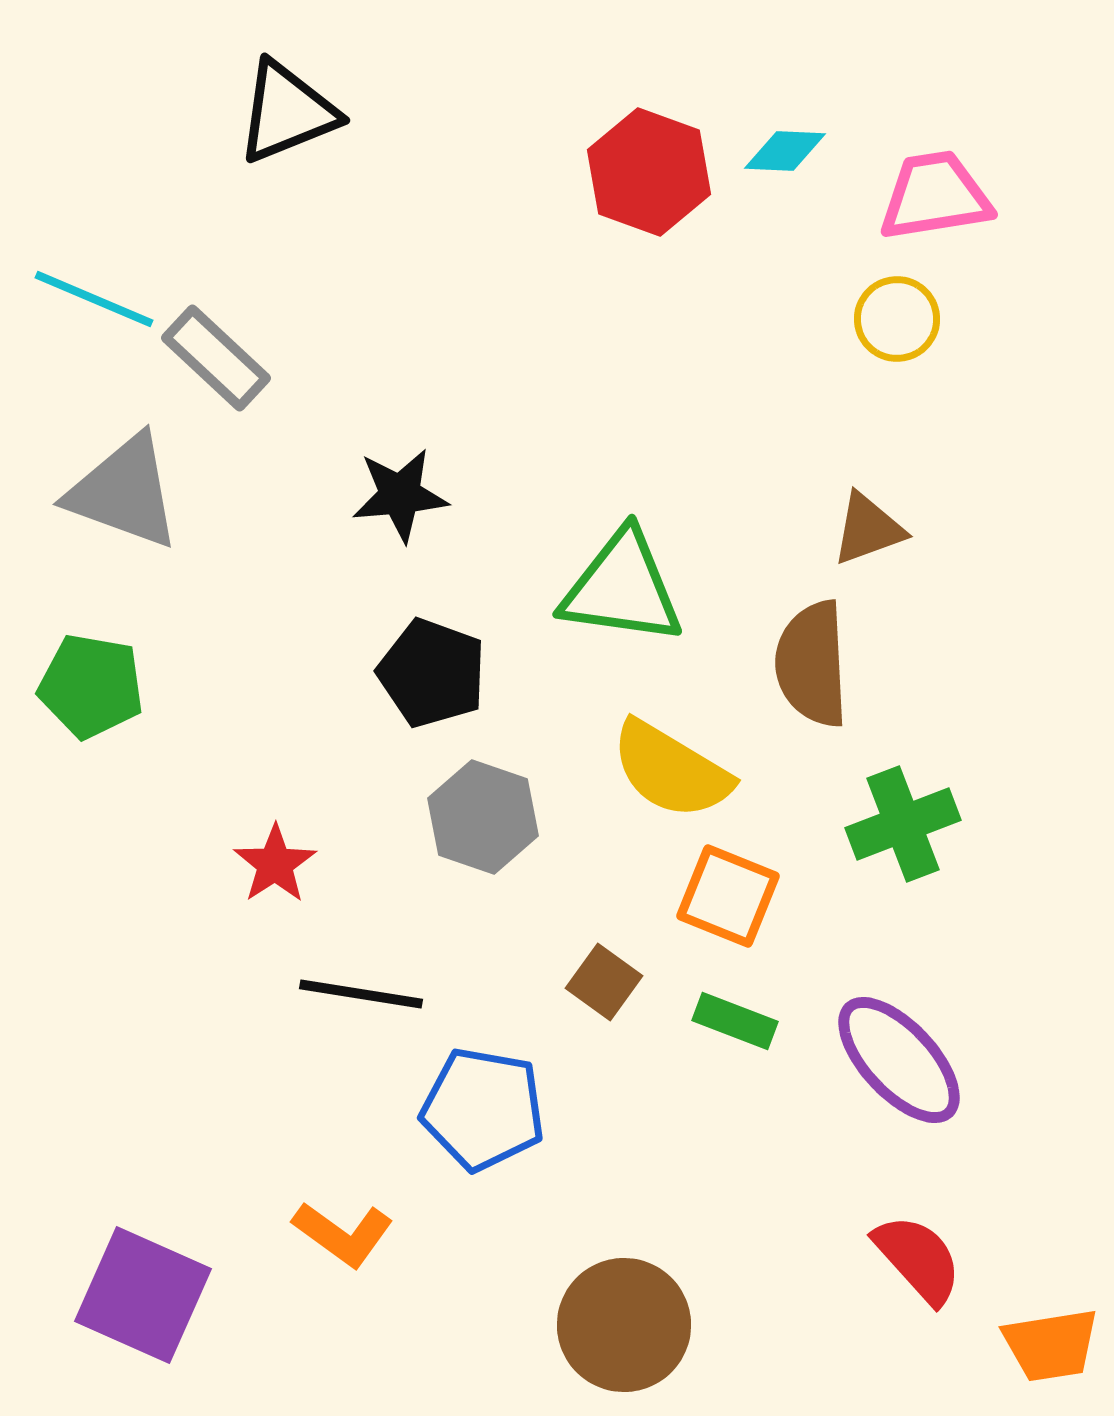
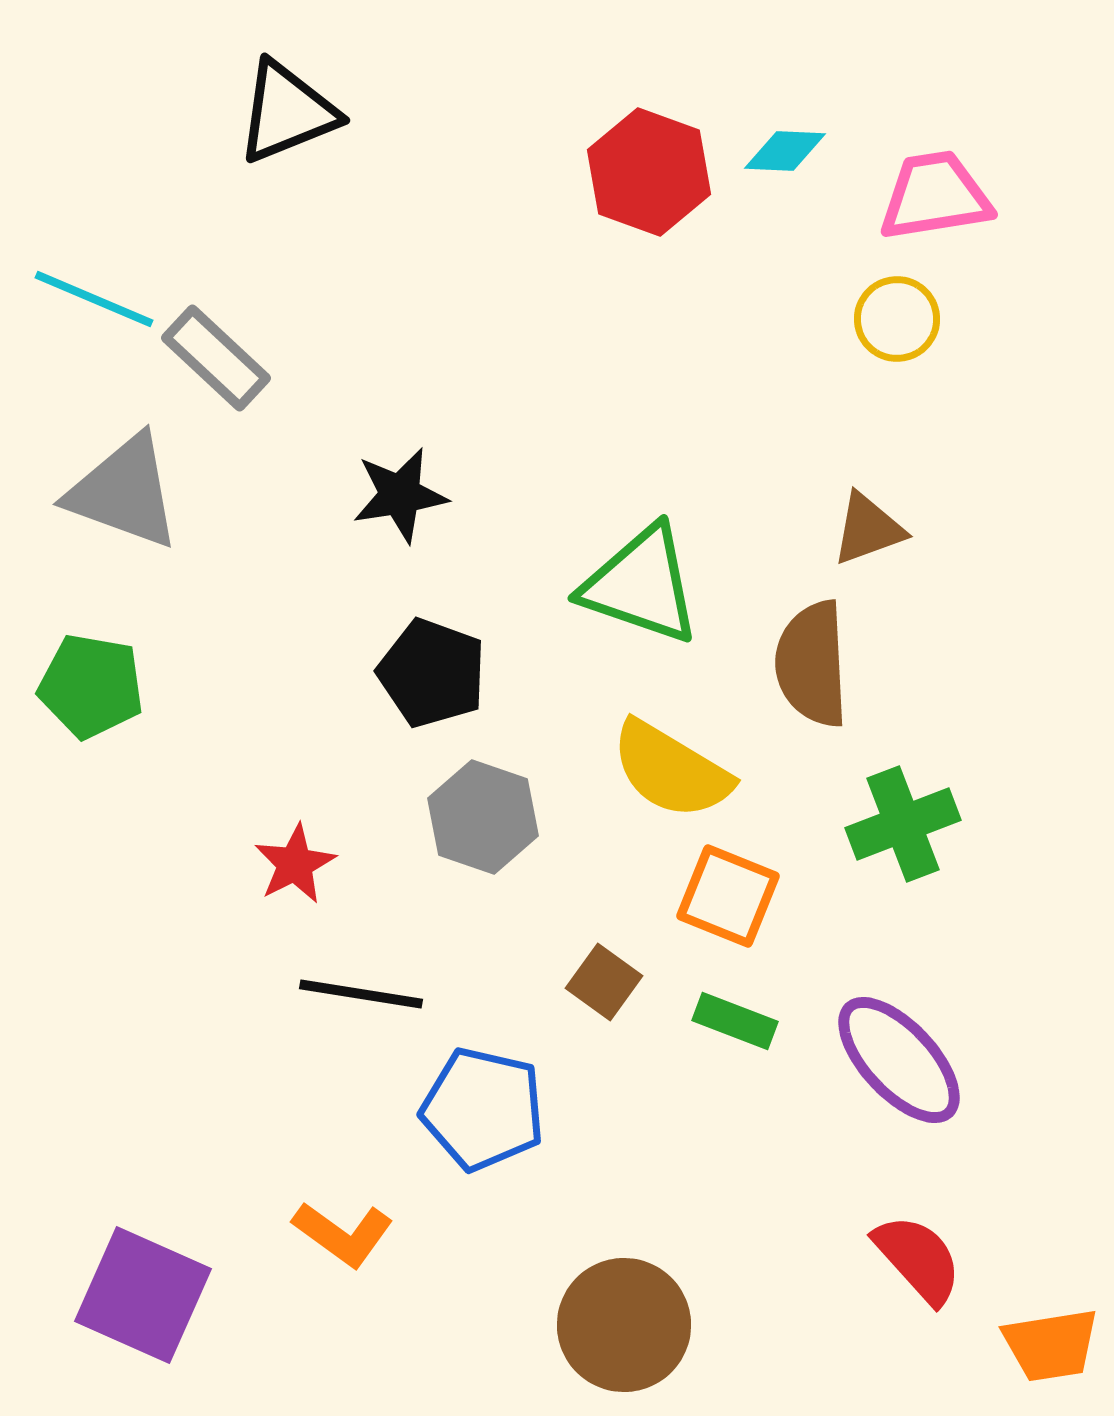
black star: rotated 4 degrees counterclockwise
green triangle: moved 19 px right, 3 px up; rotated 11 degrees clockwise
red star: moved 20 px right; rotated 6 degrees clockwise
blue pentagon: rotated 3 degrees clockwise
